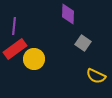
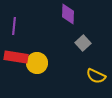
gray square: rotated 14 degrees clockwise
red rectangle: moved 1 px right, 8 px down; rotated 45 degrees clockwise
yellow circle: moved 3 px right, 4 px down
